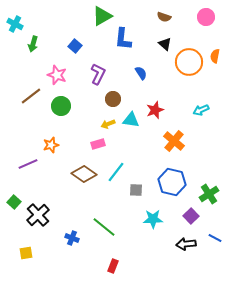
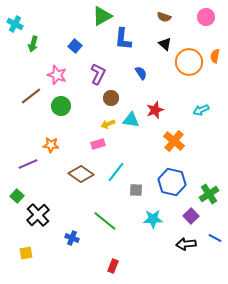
brown circle: moved 2 px left, 1 px up
orange star: rotated 21 degrees clockwise
brown diamond: moved 3 px left
green square: moved 3 px right, 6 px up
green line: moved 1 px right, 6 px up
